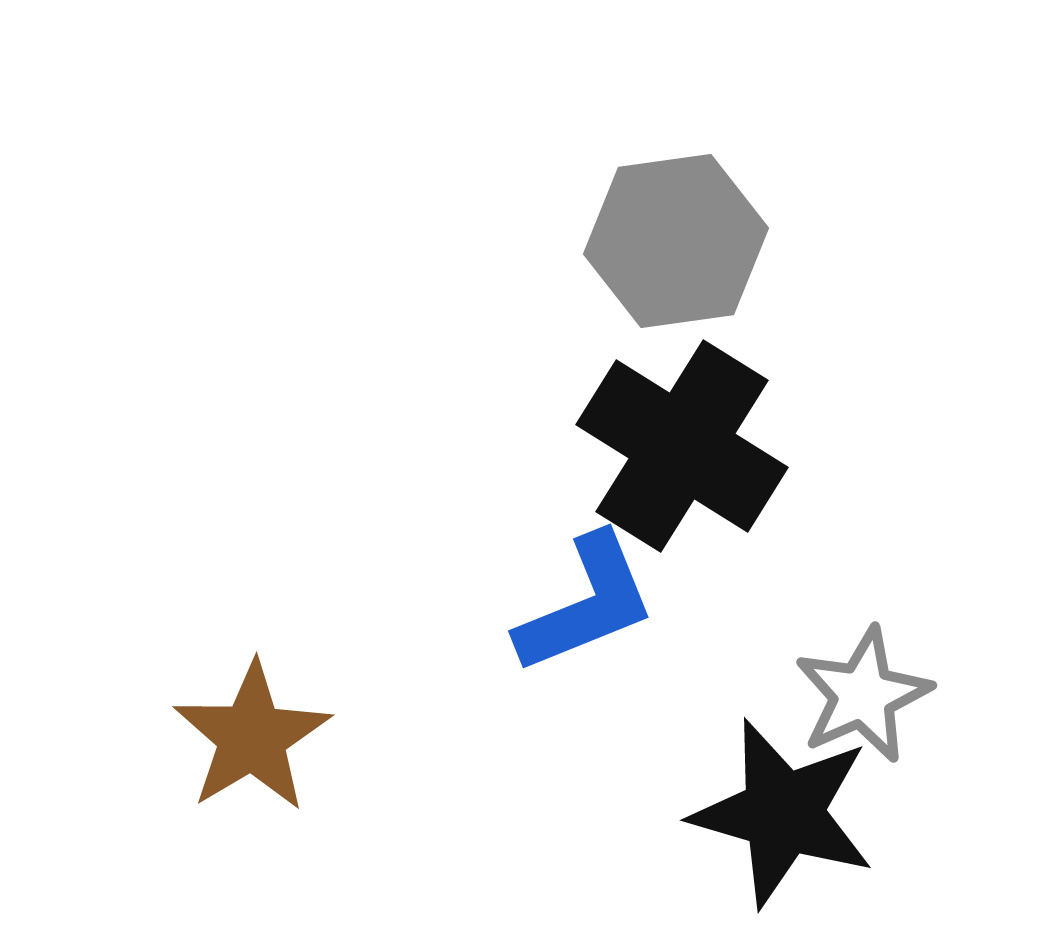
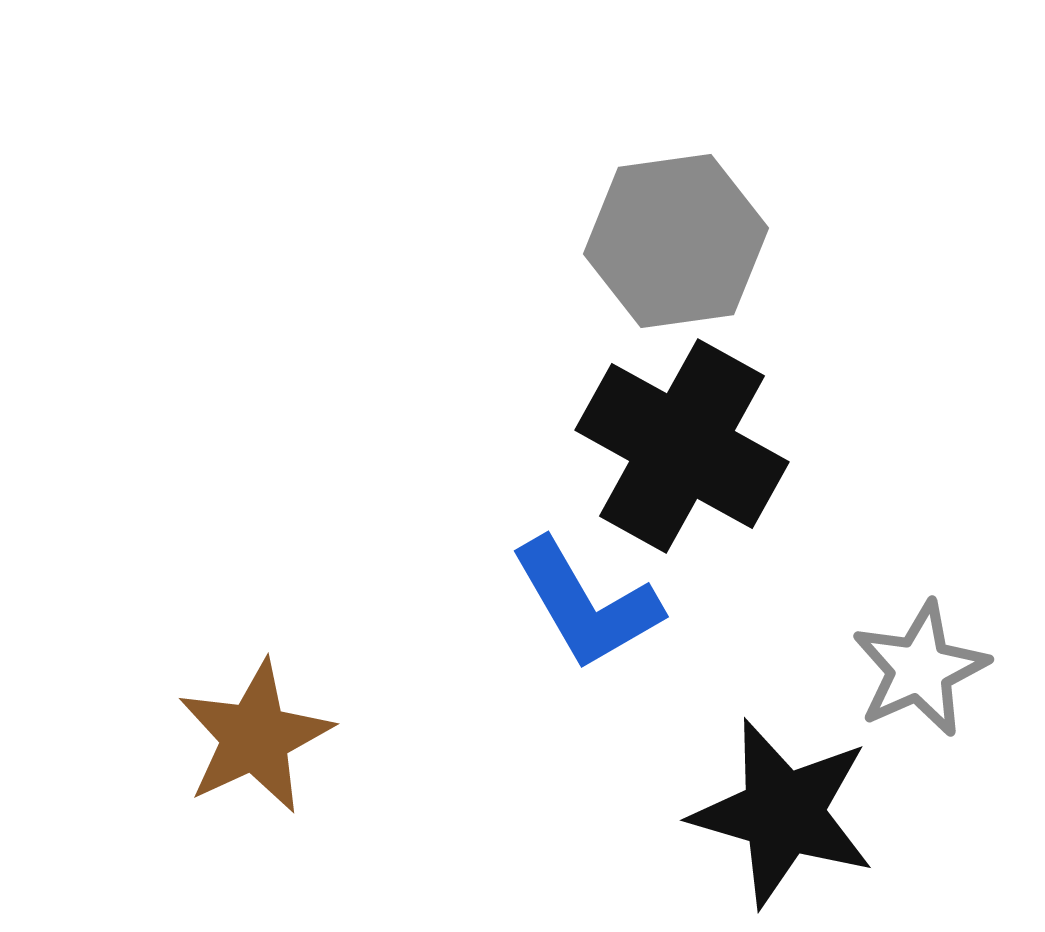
black cross: rotated 3 degrees counterclockwise
blue L-shape: rotated 82 degrees clockwise
gray star: moved 57 px right, 26 px up
brown star: moved 3 px right; rotated 6 degrees clockwise
